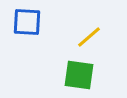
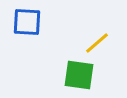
yellow line: moved 8 px right, 6 px down
